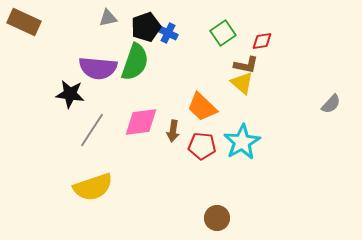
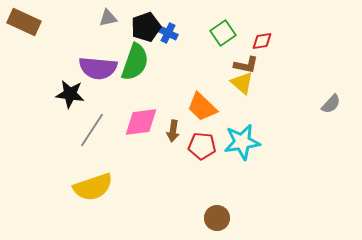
cyan star: rotated 21 degrees clockwise
